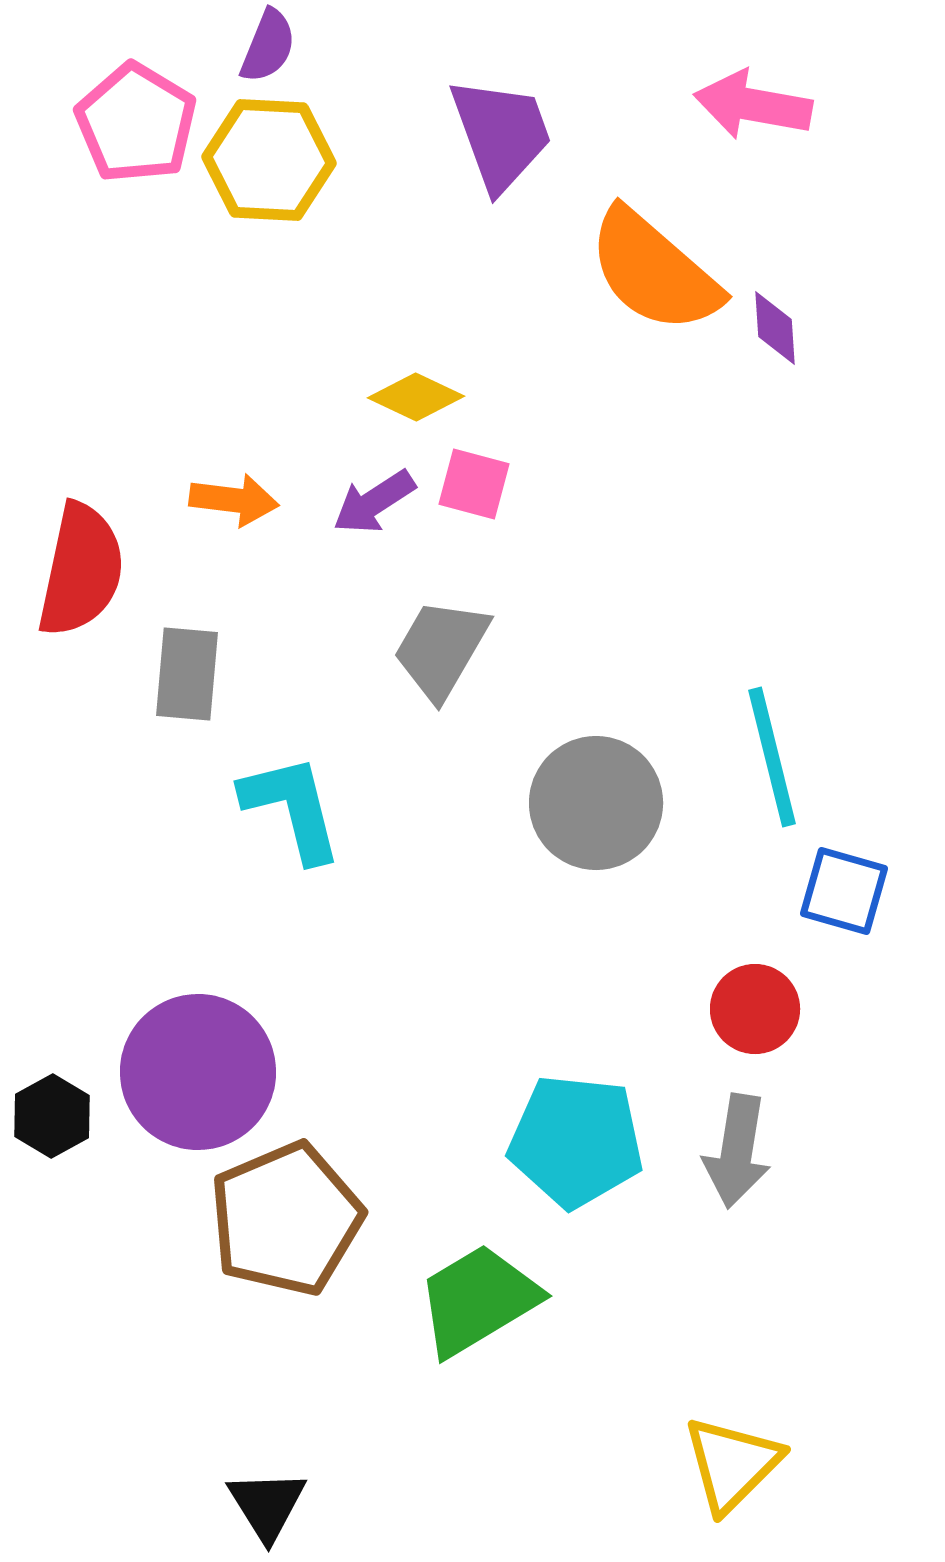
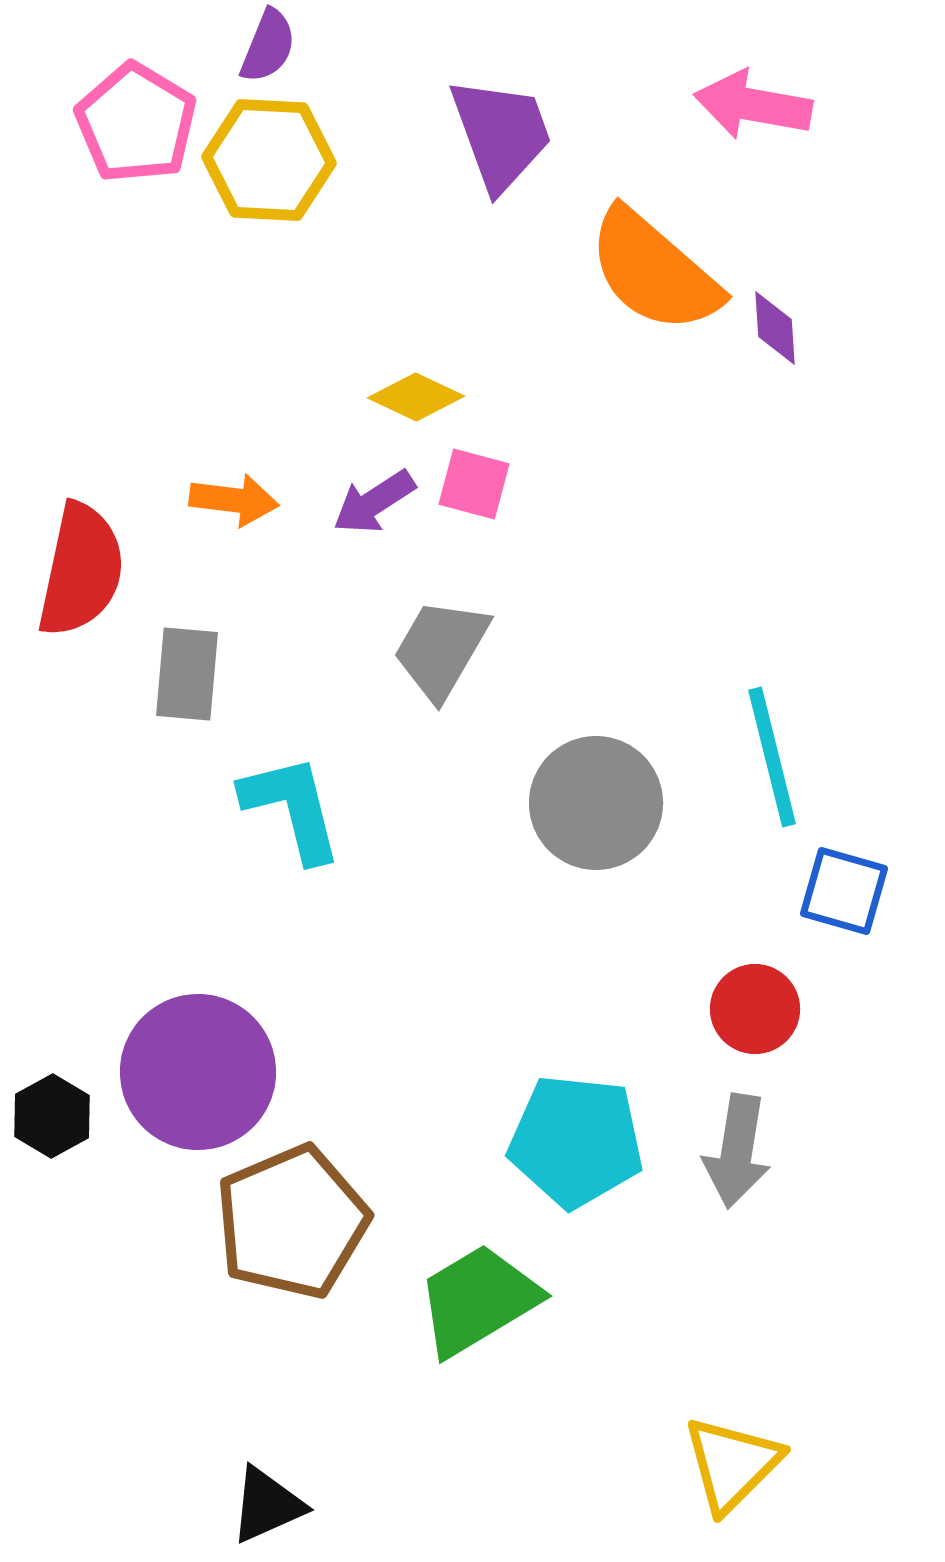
brown pentagon: moved 6 px right, 3 px down
black triangle: rotated 38 degrees clockwise
